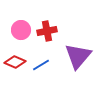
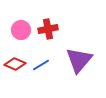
red cross: moved 1 px right, 2 px up
purple triangle: moved 1 px right, 4 px down
red diamond: moved 2 px down
